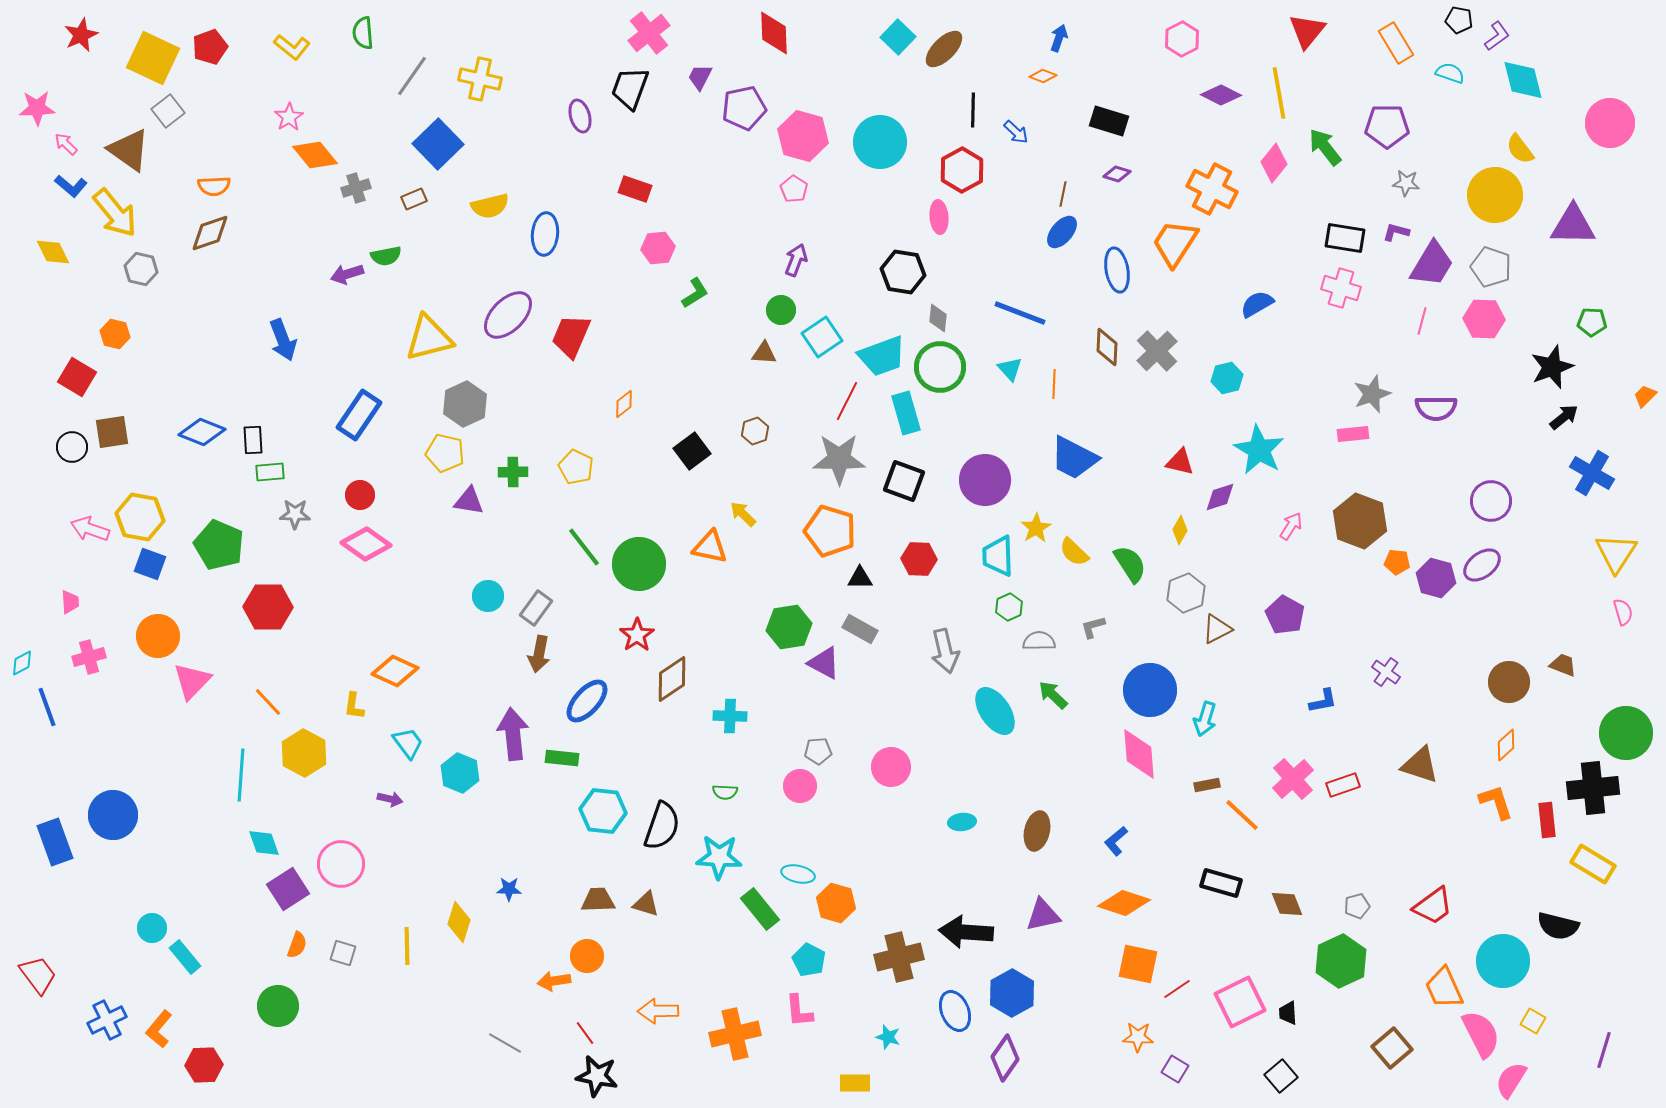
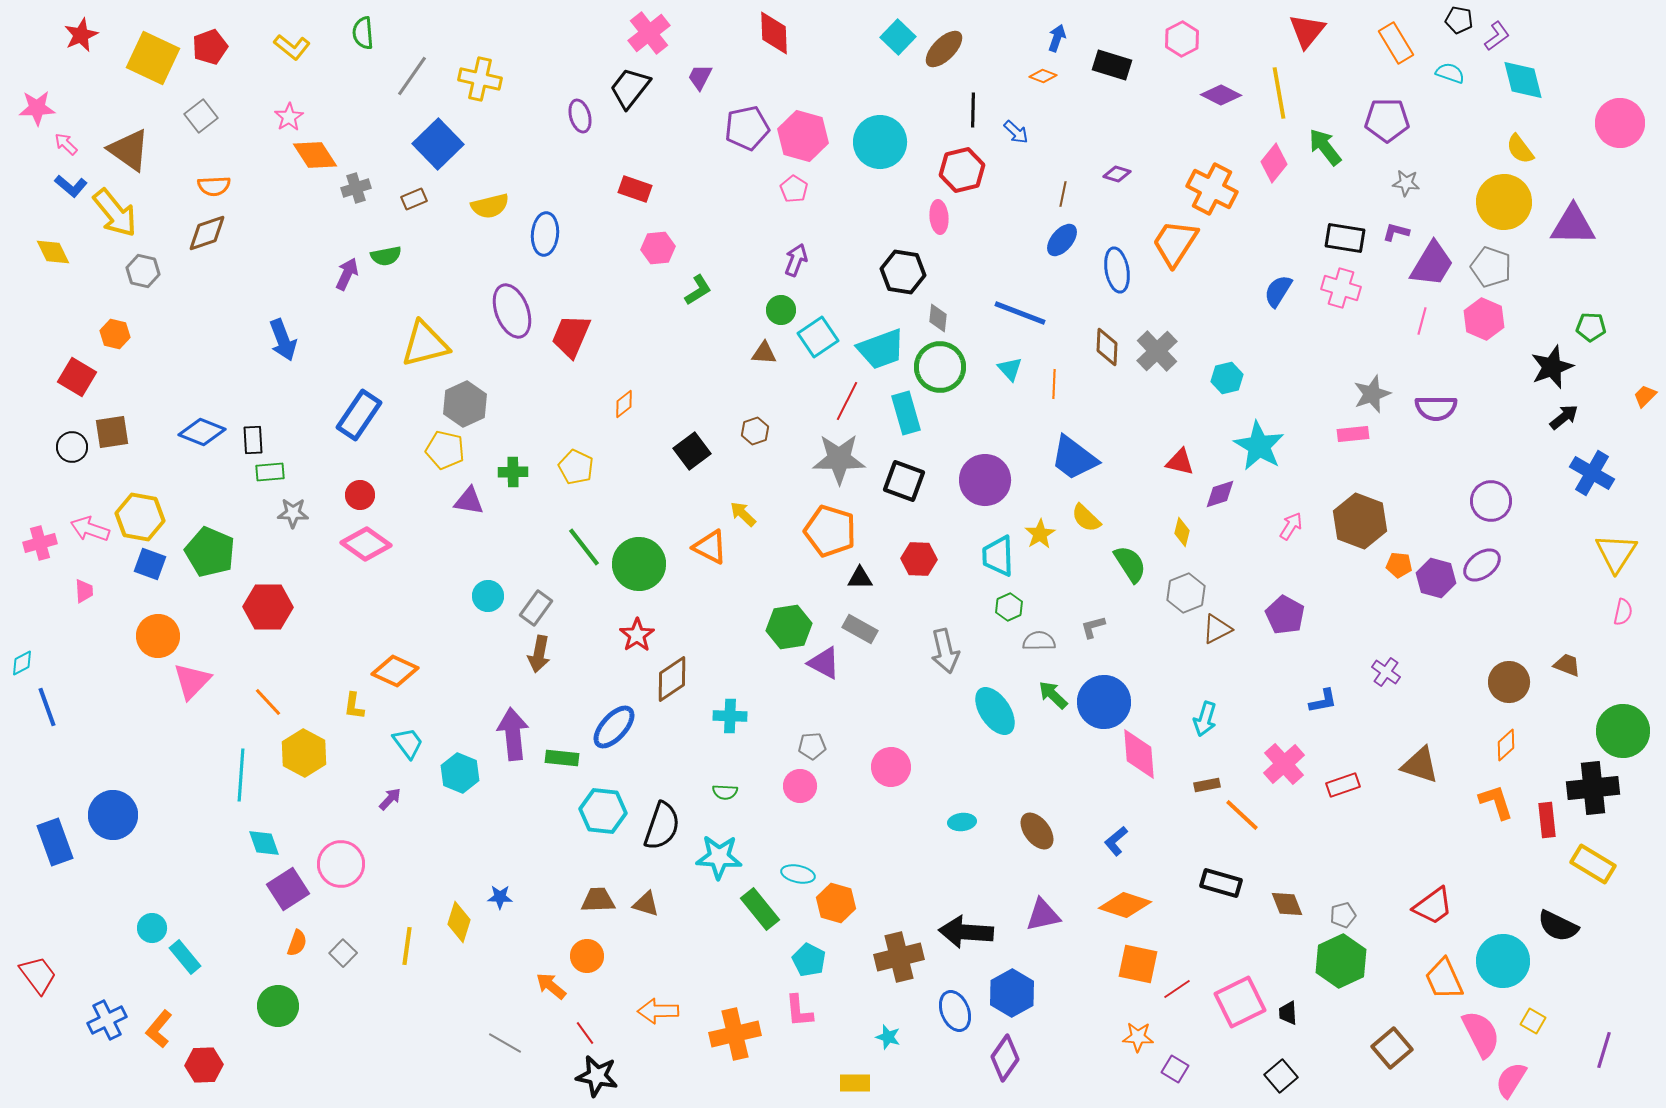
blue arrow at (1059, 38): moved 2 px left
black trapezoid at (630, 88): rotated 18 degrees clockwise
purple pentagon at (744, 108): moved 3 px right, 20 px down
gray square at (168, 111): moved 33 px right, 5 px down
black rectangle at (1109, 121): moved 3 px right, 56 px up
pink circle at (1610, 123): moved 10 px right
purple pentagon at (1387, 126): moved 6 px up
orange diamond at (315, 155): rotated 6 degrees clockwise
red hexagon at (962, 170): rotated 15 degrees clockwise
yellow circle at (1495, 195): moved 9 px right, 7 px down
blue ellipse at (1062, 232): moved 8 px down
brown diamond at (210, 233): moved 3 px left
gray hexagon at (141, 269): moved 2 px right, 2 px down
purple arrow at (347, 274): rotated 132 degrees clockwise
green L-shape at (695, 293): moved 3 px right, 3 px up
blue semicircle at (1257, 304): moved 21 px right, 13 px up; rotated 28 degrees counterclockwise
purple ellipse at (508, 315): moved 4 px right, 4 px up; rotated 66 degrees counterclockwise
pink hexagon at (1484, 319): rotated 21 degrees clockwise
green pentagon at (1592, 322): moved 1 px left, 5 px down
cyan square at (822, 337): moved 4 px left
yellow triangle at (429, 338): moved 4 px left, 6 px down
cyan trapezoid at (882, 356): moved 1 px left, 7 px up
cyan star at (1259, 450): moved 4 px up
yellow pentagon at (445, 453): moved 3 px up
blue trapezoid at (1074, 458): rotated 10 degrees clockwise
purple diamond at (1220, 497): moved 3 px up
gray star at (295, 514): moved 2 px left, 1 px up
yellow star at (1036, 528): moved 4 px right, 6 px down
yellow diamond at (1180, 530): moved 2 px right, 2 px down; rotated 16 degrees counterclockwise
green pentagon at (219, 545): moved 9 px left, 7 px down
orange triangle at (710, 547): rotated 15 degrees clockwise
yellow semicircle at (1074, 552): moved 12 px right, 34 px up
orange pentagon at (1397, 562): moved 2 px right, 3 px down
pink trapezoid at (70, 602): moved 14 px right, 11 px up
pink semicircle at (1623, 612): rotated 28 degrees clockwise
pink cross at (89, 657): moved 49 px left, 114 px up
brown trapezoid at (1563, 665): moved 4 px right
blue circle at (1150, 690): moved 46 px left, 12 px down
blue ellipse at (587, 701): moved 27 px right, 26 px down
green circle at (1626, 733): moved 3 px left, 2 px up
gray pentagon at (818, 751): moved 6 px left, 5 px up
pink cross at (1293, 779): moved 9 px left, 15 px up
purple arrow at (390, 799): rotated 60 degrees counterclockwise
brown ellipse at (1037, 831): rotated 51 degrees counterclockwise
blue star at (509, 889): moved 9 px left, 8 px down
orange diamond at (1124, 903): moved 1 px right, 2 px down
gray pentagon at (1357, 906): moved 14 px left, 9 px down
black semicircle at (1558, 926): rotated 12 degrees clockwise
orange semicircle at (297, 945): moved 2 px up
yellow line at (407, 946): rotated 9 degrees clockwise
gray square at (343, 953): rotated 28 degrees clockwise
orange arrow at (554, 981): moved 3 px left, 5 px down; rotated 48 degrees clockwise
orange trapezoid at (1444, 988): moved 9 px up
